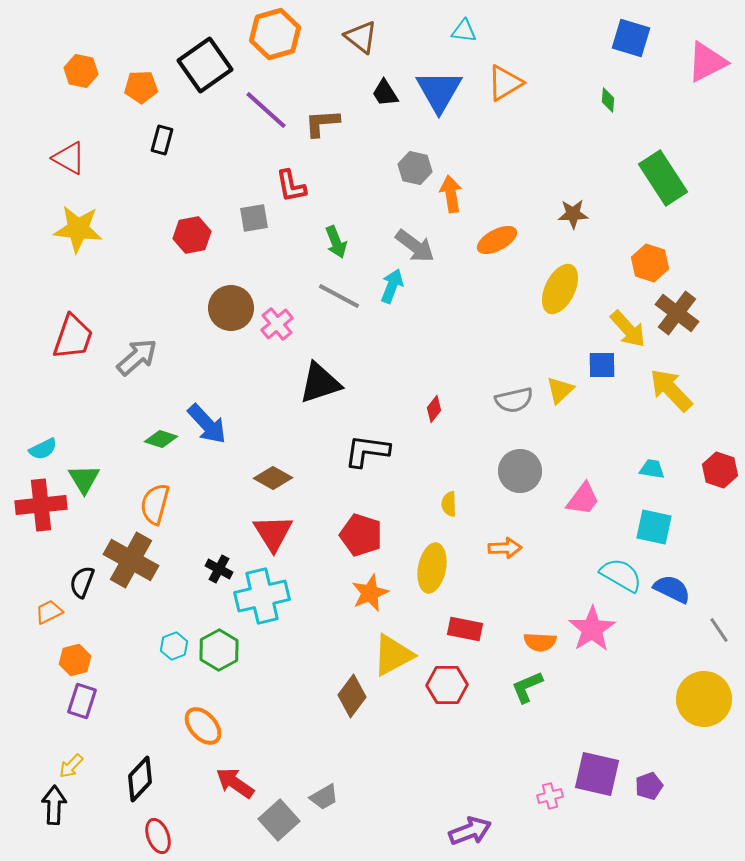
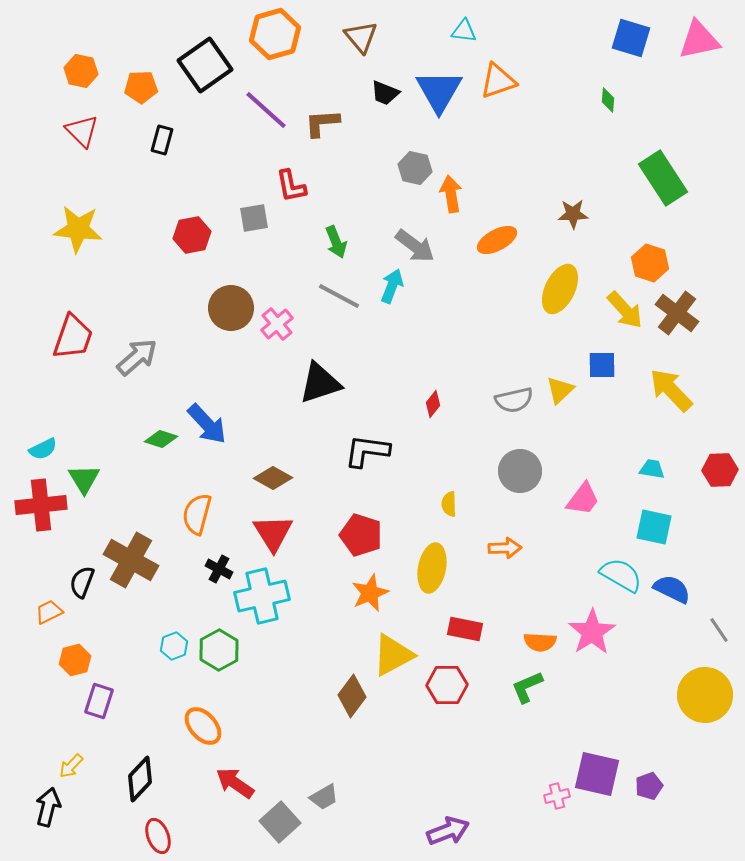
brown triangle at (361, 37): rotated 12 degrees clockwise
pink triangle at (707, 62): moved 8 px left, 22 px up; rotated 15 degrees clockwise
orange triangle at (505, 83): moved 7 px left, 2 px up; rotated 12 degrees clockwise
black trapezoid at (385, 93): rotated 36 degrees counterclockwise
red triangle at (69, 158): moved 13 px right, 27 px up; rotated 15 degrees clockwise
yellow arrow at (628, 329): moved 3 px left, 19 px up
red diamond at (434, 409): moved 1 px left, 5 px up
red hexagon at (720, 470): rotated 20 degrees counterclockwise
orange semicircle at (155, 504): moved 42 px right, 10 px down
pink star at (592, 629): moved 3 px down
yellow circle at (704, 699): moved 1 px right, 4 px up
purple rectangle at (82, 701): moved 17 px right
pink cross at (550, 796): moved 7 px right
black arrow at (54, 805): moved 6 px left, 2 px down; rotated 12 degrees clockwise
gray square at (279, 820): moved 1 px right, 2 px down
purple arrow at (470, 831): moved 22 px left
